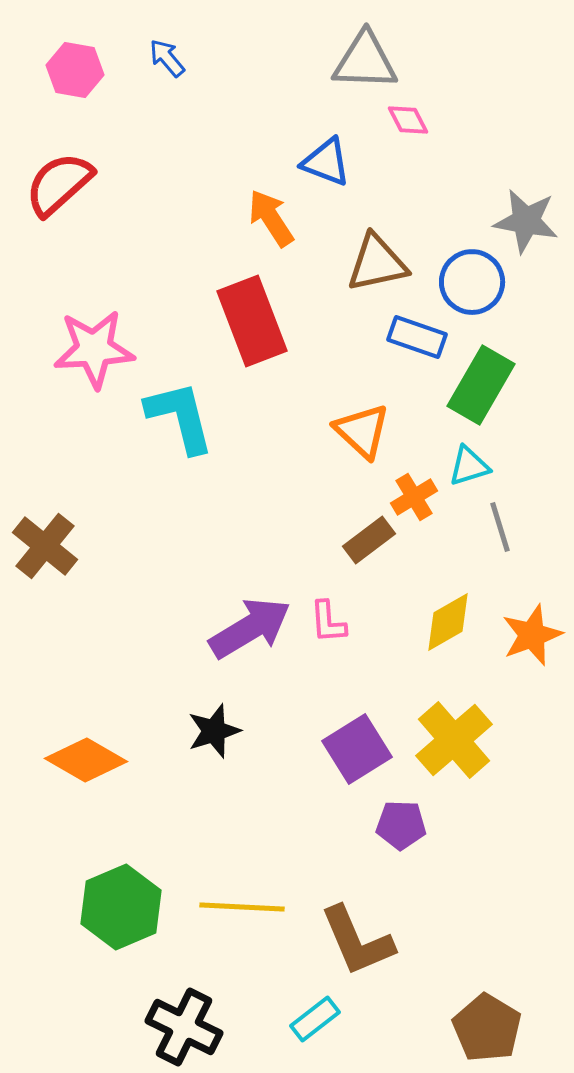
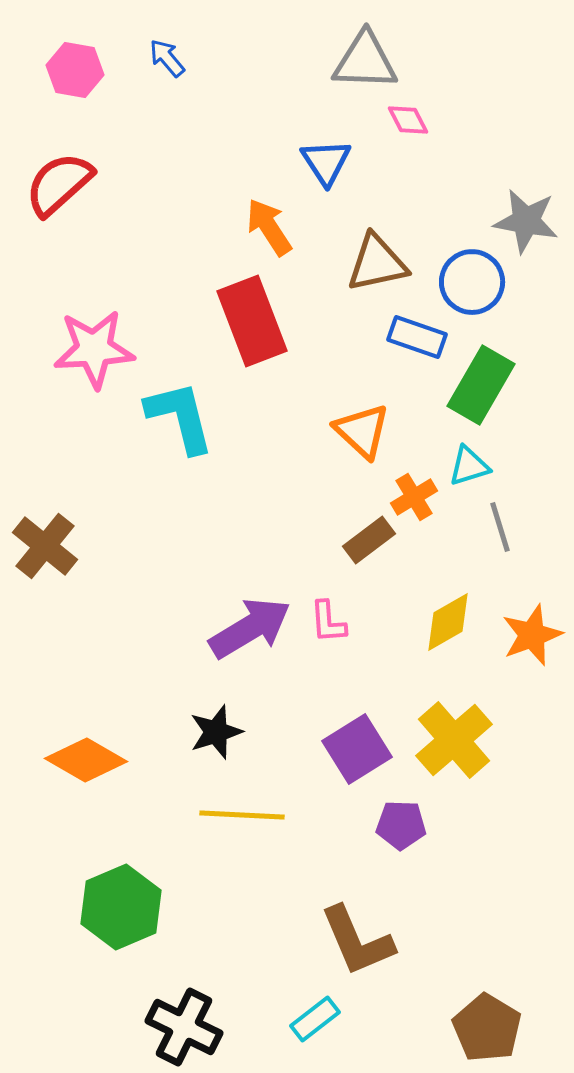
blue triangle: rotated 36 degrees clockwise
orange arrow: moved 2 px left, 9 px down
black star: moved 2 px right, 1 px down
yellow line: moved 92 px up
